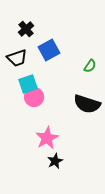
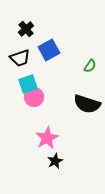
black trapezoid: moved 3 px right
